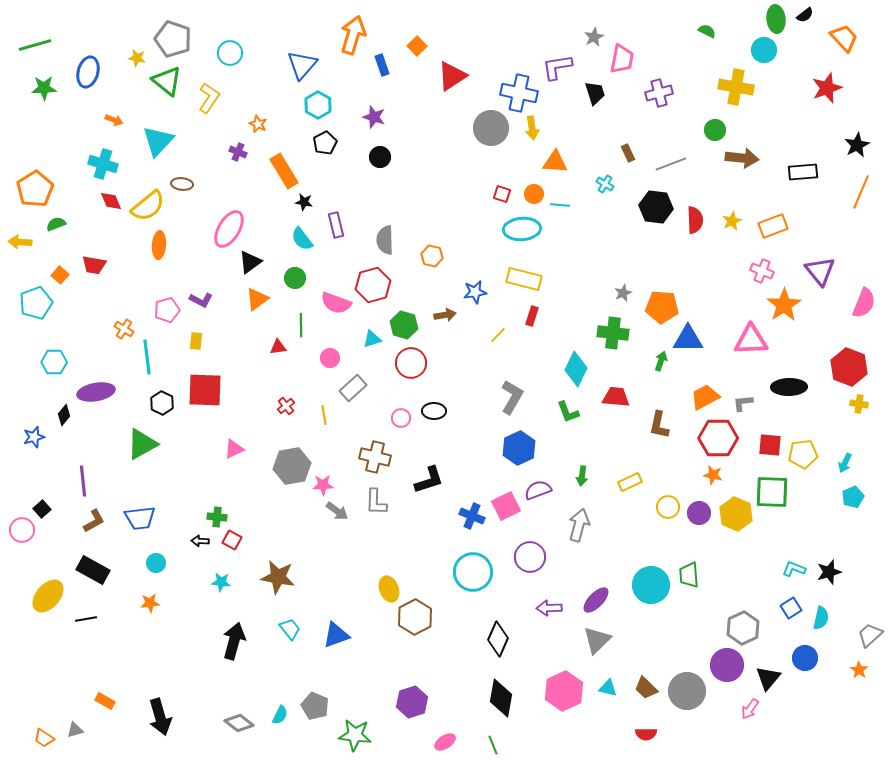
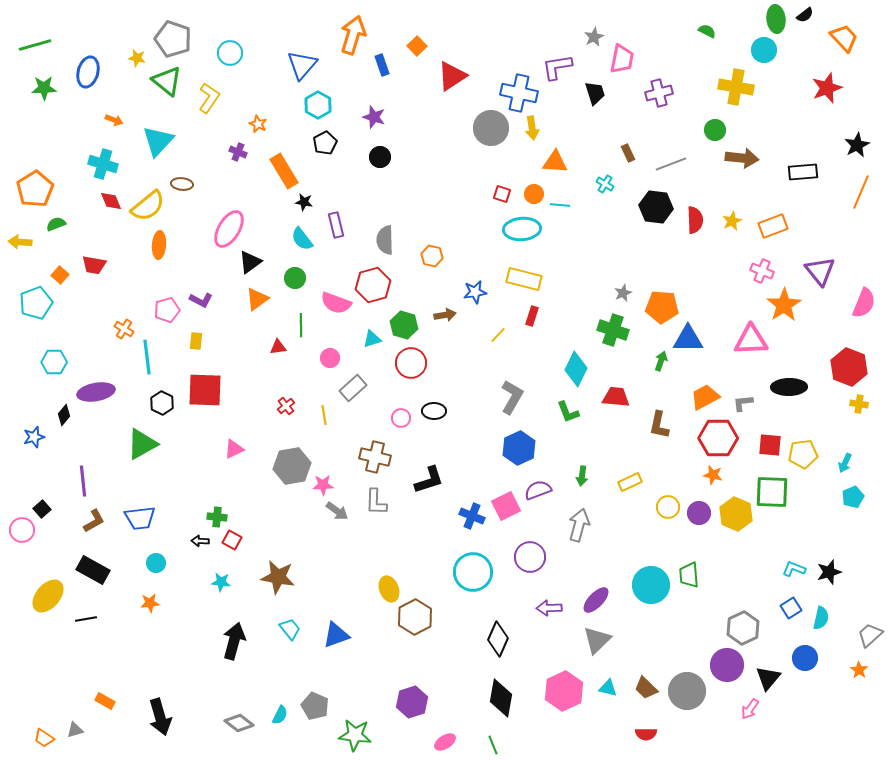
green cross at (613, 333): moved 3 px up; rotated 12 degrees clockwise
